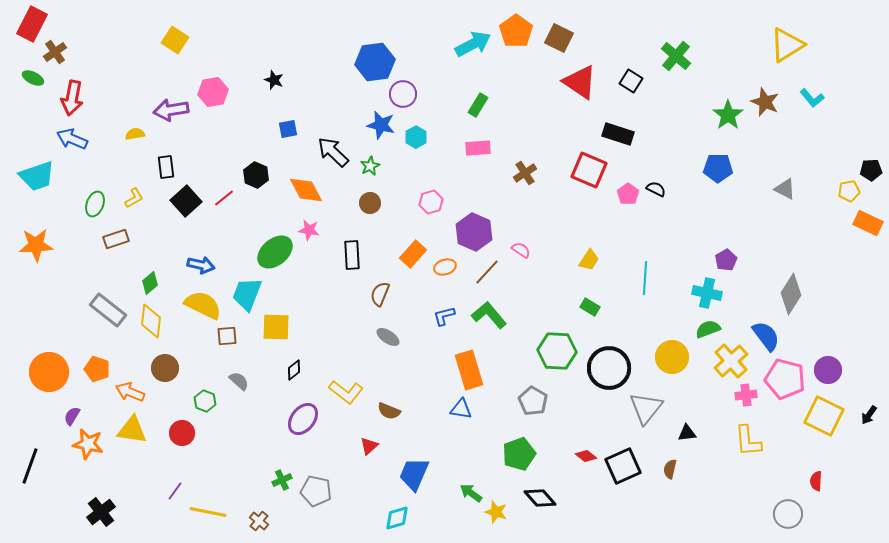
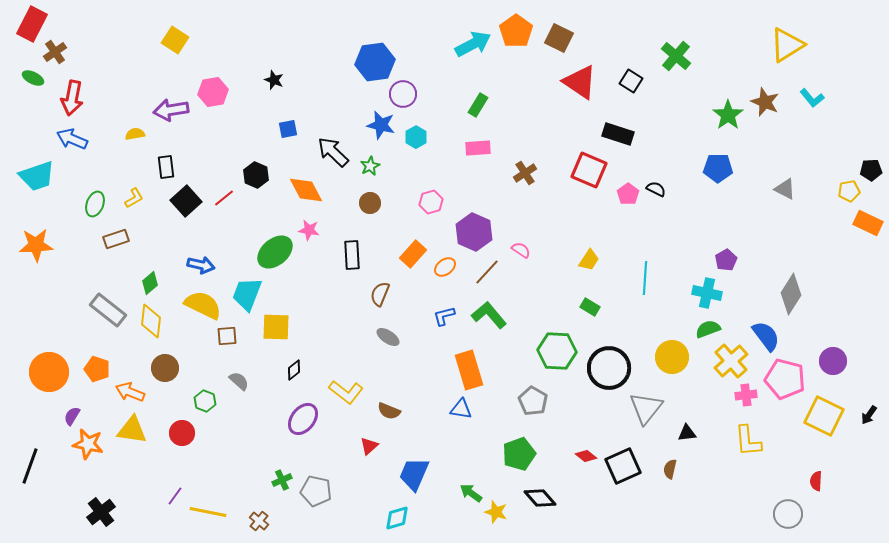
orange ellipse at (445, 267): rotated 20 degrees counterclockwise
purple circle at (828, 370): moved 5 px right, 9 px up
purple line at (175, 491): moved 5 px down
